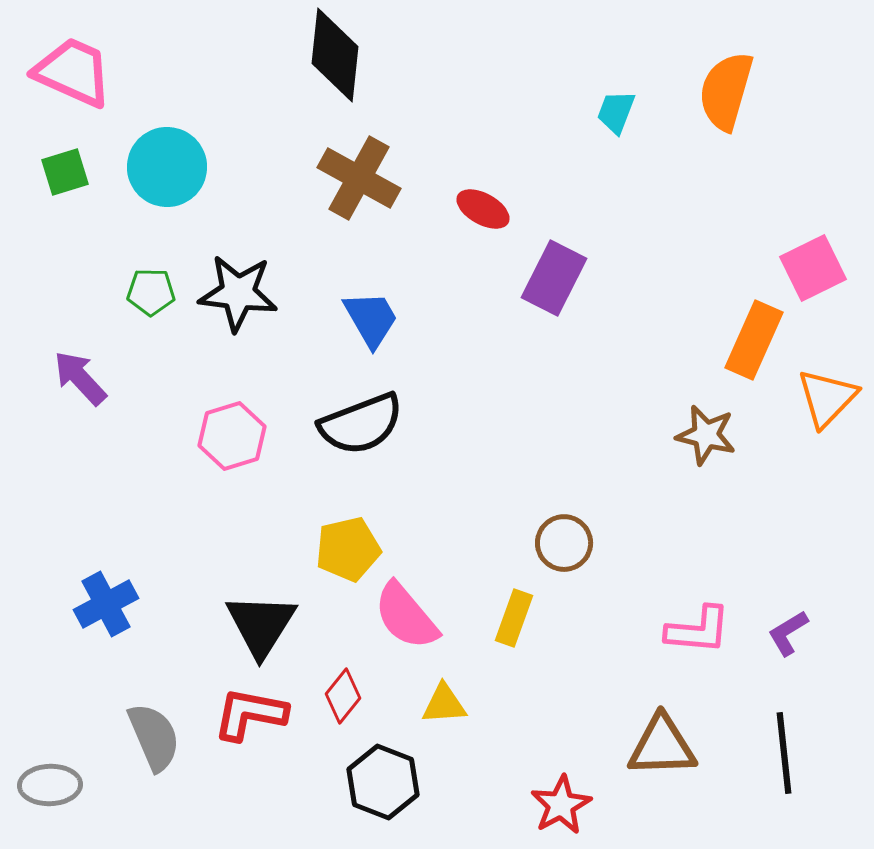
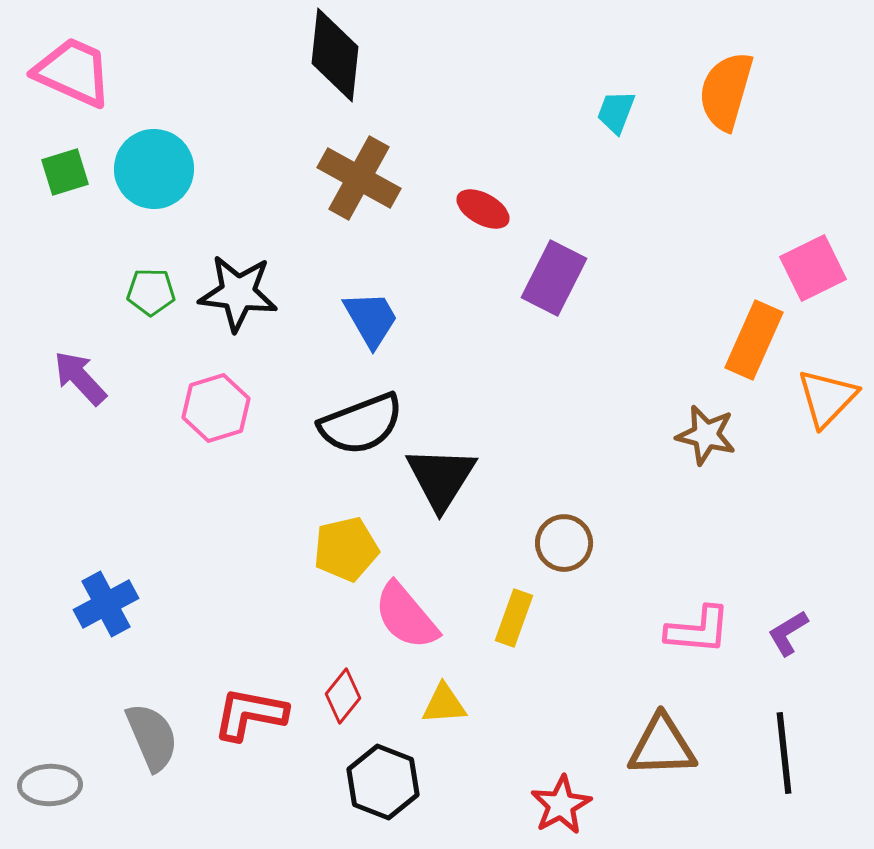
cyan circle: moved 13 px left, 2 px down
pink hexagon: moved 16 px left, 28 px up
yellow pentagon: moved 2 px left
black triangle: moved 180 px right, 147 px up
gray semicircle: moved 2 px left
